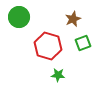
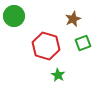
green circle: moved 5 px left, 1 px up
red hexagon: moved 2 px left
green star: rotated 24 degrees clockwise
